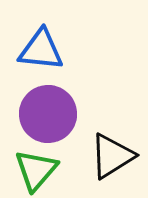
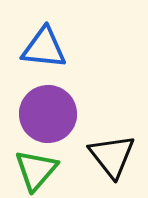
blue triangle: moved 3 px right, 2 px up
black triangle: rotated 36 degrees counterclockwise
